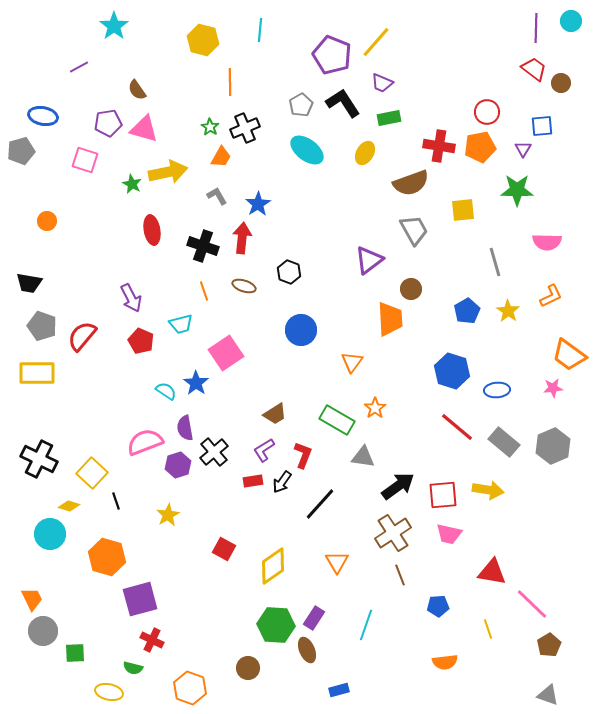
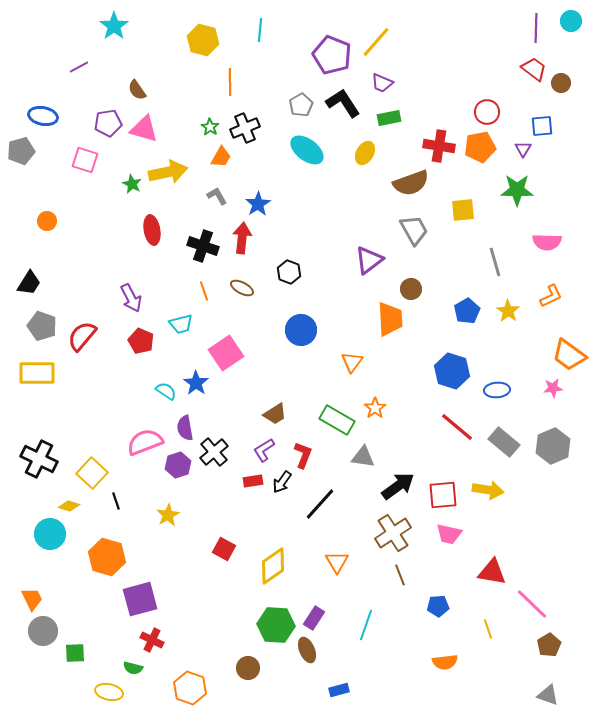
black trapezoid at (29, 283): rotated 68 degrees counterclockwise
brown ellipse at (244, 286): moved 2 px left, 2 px down; rotated 10 degrees clockwise
